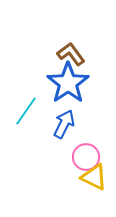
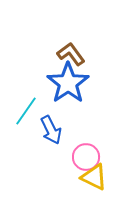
blue arrow: moved 13 px left, 6 px down; rotated 128 degrees clockwise
